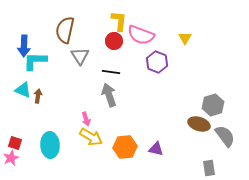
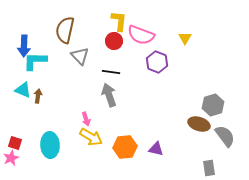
gray triangle: rotated 12 degrees counterclockwise
